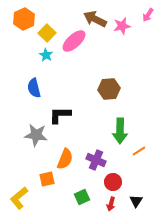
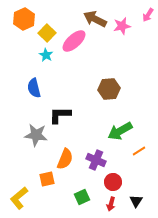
green arrow: rotated 60 degrees clockwise
